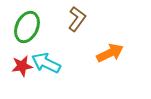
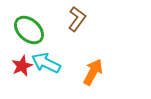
green ellipse: moved 2 px right, 3 px down; rotated 72 degrees counterclockwise
orange arrow: moved 17 px left, 19 px down; rotated 36 degrees counterclockwise
red star: rotated 15 degrees counterclockwise
